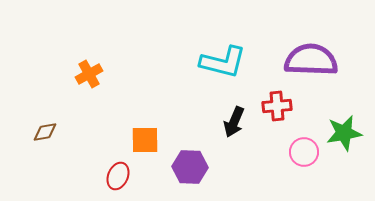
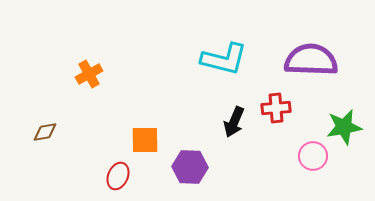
cyan L-shape: moved 1 px right, 3 px up
red cross: moved 1 px left, 2 px down
green star: moved 6 px up
pink circle: moved 9 px right, 4 px down
